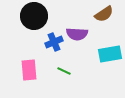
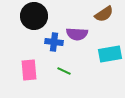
blue cross: rotated 30 degrees clockwise
